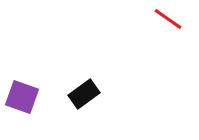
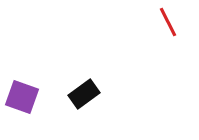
red line: moved 3 px down; rotated 28 degrees clockwise
